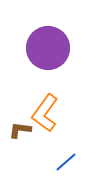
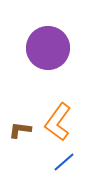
orange L-shape: moved 13 px right, 9 px down
blue line: moved 2 px left
